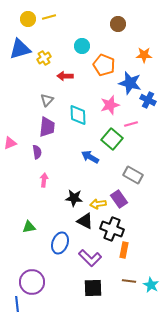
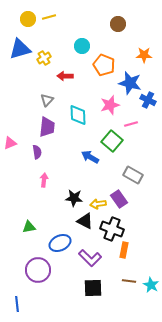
green square: moved 2 px down
blue ellipse: rotated 45 degrees clockwise
purple circle: moved 6 px right, 12 px up
